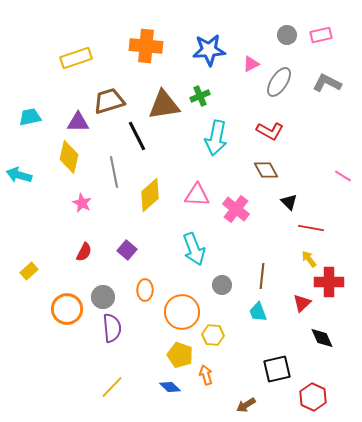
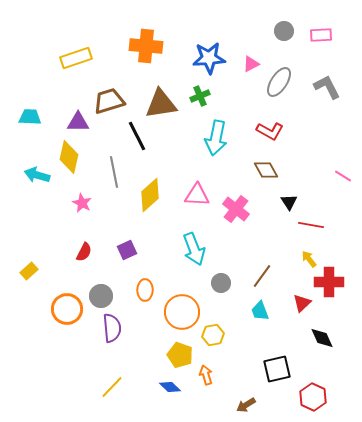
gray circle at (287, 35): moved 3 px left, 4 px up
pink rectangle at (321, 35): rotated 10 degrees clockwise
blue star at (209, 50): moved 8 px down
gray L-shape at (327, 83): moved 4 px down; rotated 36 degrees clockwise
brown triangle at (164, 105): moved 3 px left, 1 px up
cyan trapezoid at (30, 117): rotated 15 degrees clockwise
cyan arrow at (19, 175): moved 18 px right
black triangle at (289, 202): rotated 12 degrees clockwise
red line at (311, 228): moved 3 px up
purple square at (127, 250): rotated 24 degrees clockwise
brown line at (262, 276): rotated 30 degrees clockwise
gray circle at (222, 285): moved 1 px left, 2 px up
gray circle at (103, 297): moved 2 px left, 1 px up
cyan trapezoid at (258, 312): moved 2 px right, 1 px up
yellow hexagon at (213, 335): rotated 15 degrees counterclockwise
